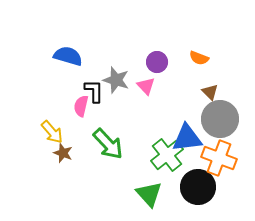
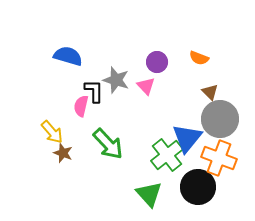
blue triangle: rotated 44 degrees counterclockwise
